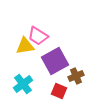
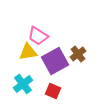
yellow triangle: moved 3 px right, 6 px down
brown cross: moved 2 px right, 22 px up; rotated 14 degrees counterclockwise
red square: moved 6 px left
